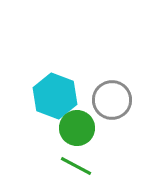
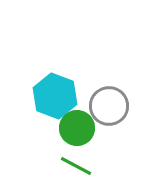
gray circle: moved 3 px left, 6 px down
